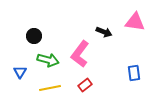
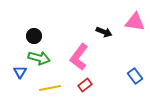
pink L-shape: moved 1 px left, 3 px down
green arrow: moved 9 px left, 2 px up
blue rectangle: moved 1 px right, 3 px down; rotated 28 degrees counterclockwise
